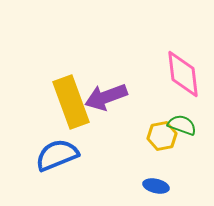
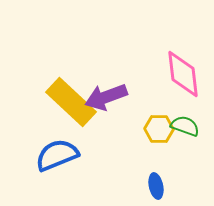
yellow rectangle: rotated 27 degrees counterclockwise
green semicircle: moved 3 px right, 1 px down
yellow hexagon: moved 3 px left, 7 px up; rotated 12 degrees clockwise
blue ellipse: rotated 65 degrees clockwise
